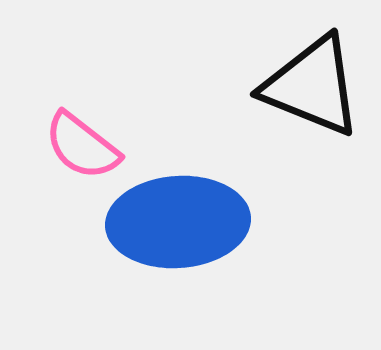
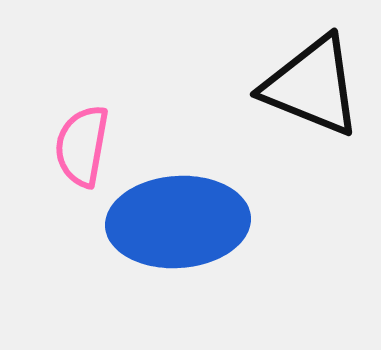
pink semicircle: rotated 62 degrees clockwise
